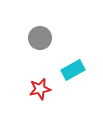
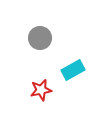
red star: moved 1 px right, 1 px down
